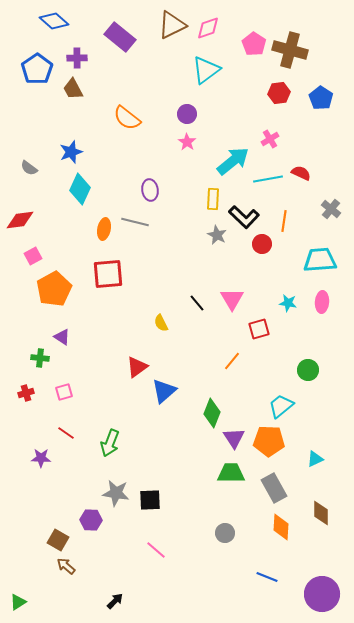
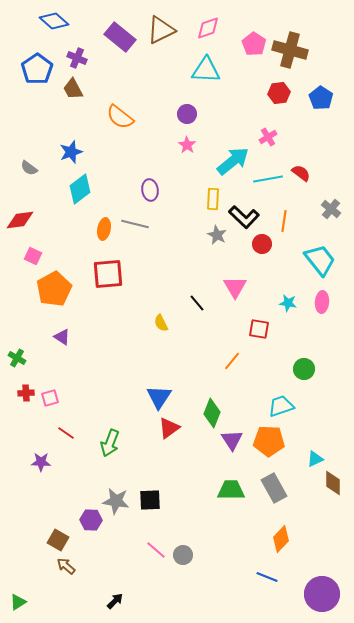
brown triangle at (172, 25): moved 11 px left, 5 px down
purple cross at (77, 58): rotated 24 degrees clockwise
cyan triangle at (206, 70): rotated 40 degrees clockwise
orange semicircle at (127, 118): moved 7 px left, 1 px up
pink cross at (270, 139): moved 2 px left, 2 px up
pink star at (187, 142): moved 3 px down
red semicircle at (301, 173): rotated 12 degrees clockwise
cyan diamond at (80, 189): rotated 28 degrees clockwise
gray line at (135, 222): moved 2 px down
pink square at (33, 256): rotated 36 degrees counterclockwise
cyan trapezoid at (320, 260): rotated 56 degrees clockwise
pink triangle at (232, 299): moved 3 px right, 12 px up
red square at (259, 329): rotated 25 degrees clockwise
green cross at (40, 358): moved 23 px left; rotated 24 degrees clockwise
red triangle at (137, 367): moved 32 px right, 61 px down
green circle at (308, 370): moved 4 px left, 1 px up
blue triangle at (164, 391): moved 5 px left, 6 px down; rotated 16 degrees counterclockwise
pink square at (64, 392): moved 14 px left, 6 px down
red cross at (26, 393): rotated 14 degrees clockwise
cyan trapezoid at (281, 406): rotated 20 degrees clockwise
purple triangle at (234, 438): moved 2 px left, 2 px down
purple star at (41, 458): moved 4 px down
green trapezoid at (231, 473): moved 17 px down
gray star at (116, 493): moved 8 px down
brown diamond at (321, 513): moved 12 px right, 30 px up
orange diamond at (281, 527): moved 12 px down; rotated 40 degrees clockwise
gray circle at (225, 533): moved 42 px left, 22 px down
